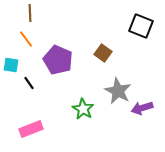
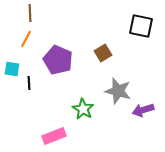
black square: rotated 10 degrees counterclockwise
orange line: rotated 66 degrees clockwise
brown square: rotated 24 degrees clockwise
cyan square: moved 1 px right, 4 px down
black line: rotated 32 degrees clockwise
gray star: rotated 12 degrees counterclockwise
purple arrow: moved 1 px right, 2 px down
pink rectangle: moved 23 px right, 7 px down
